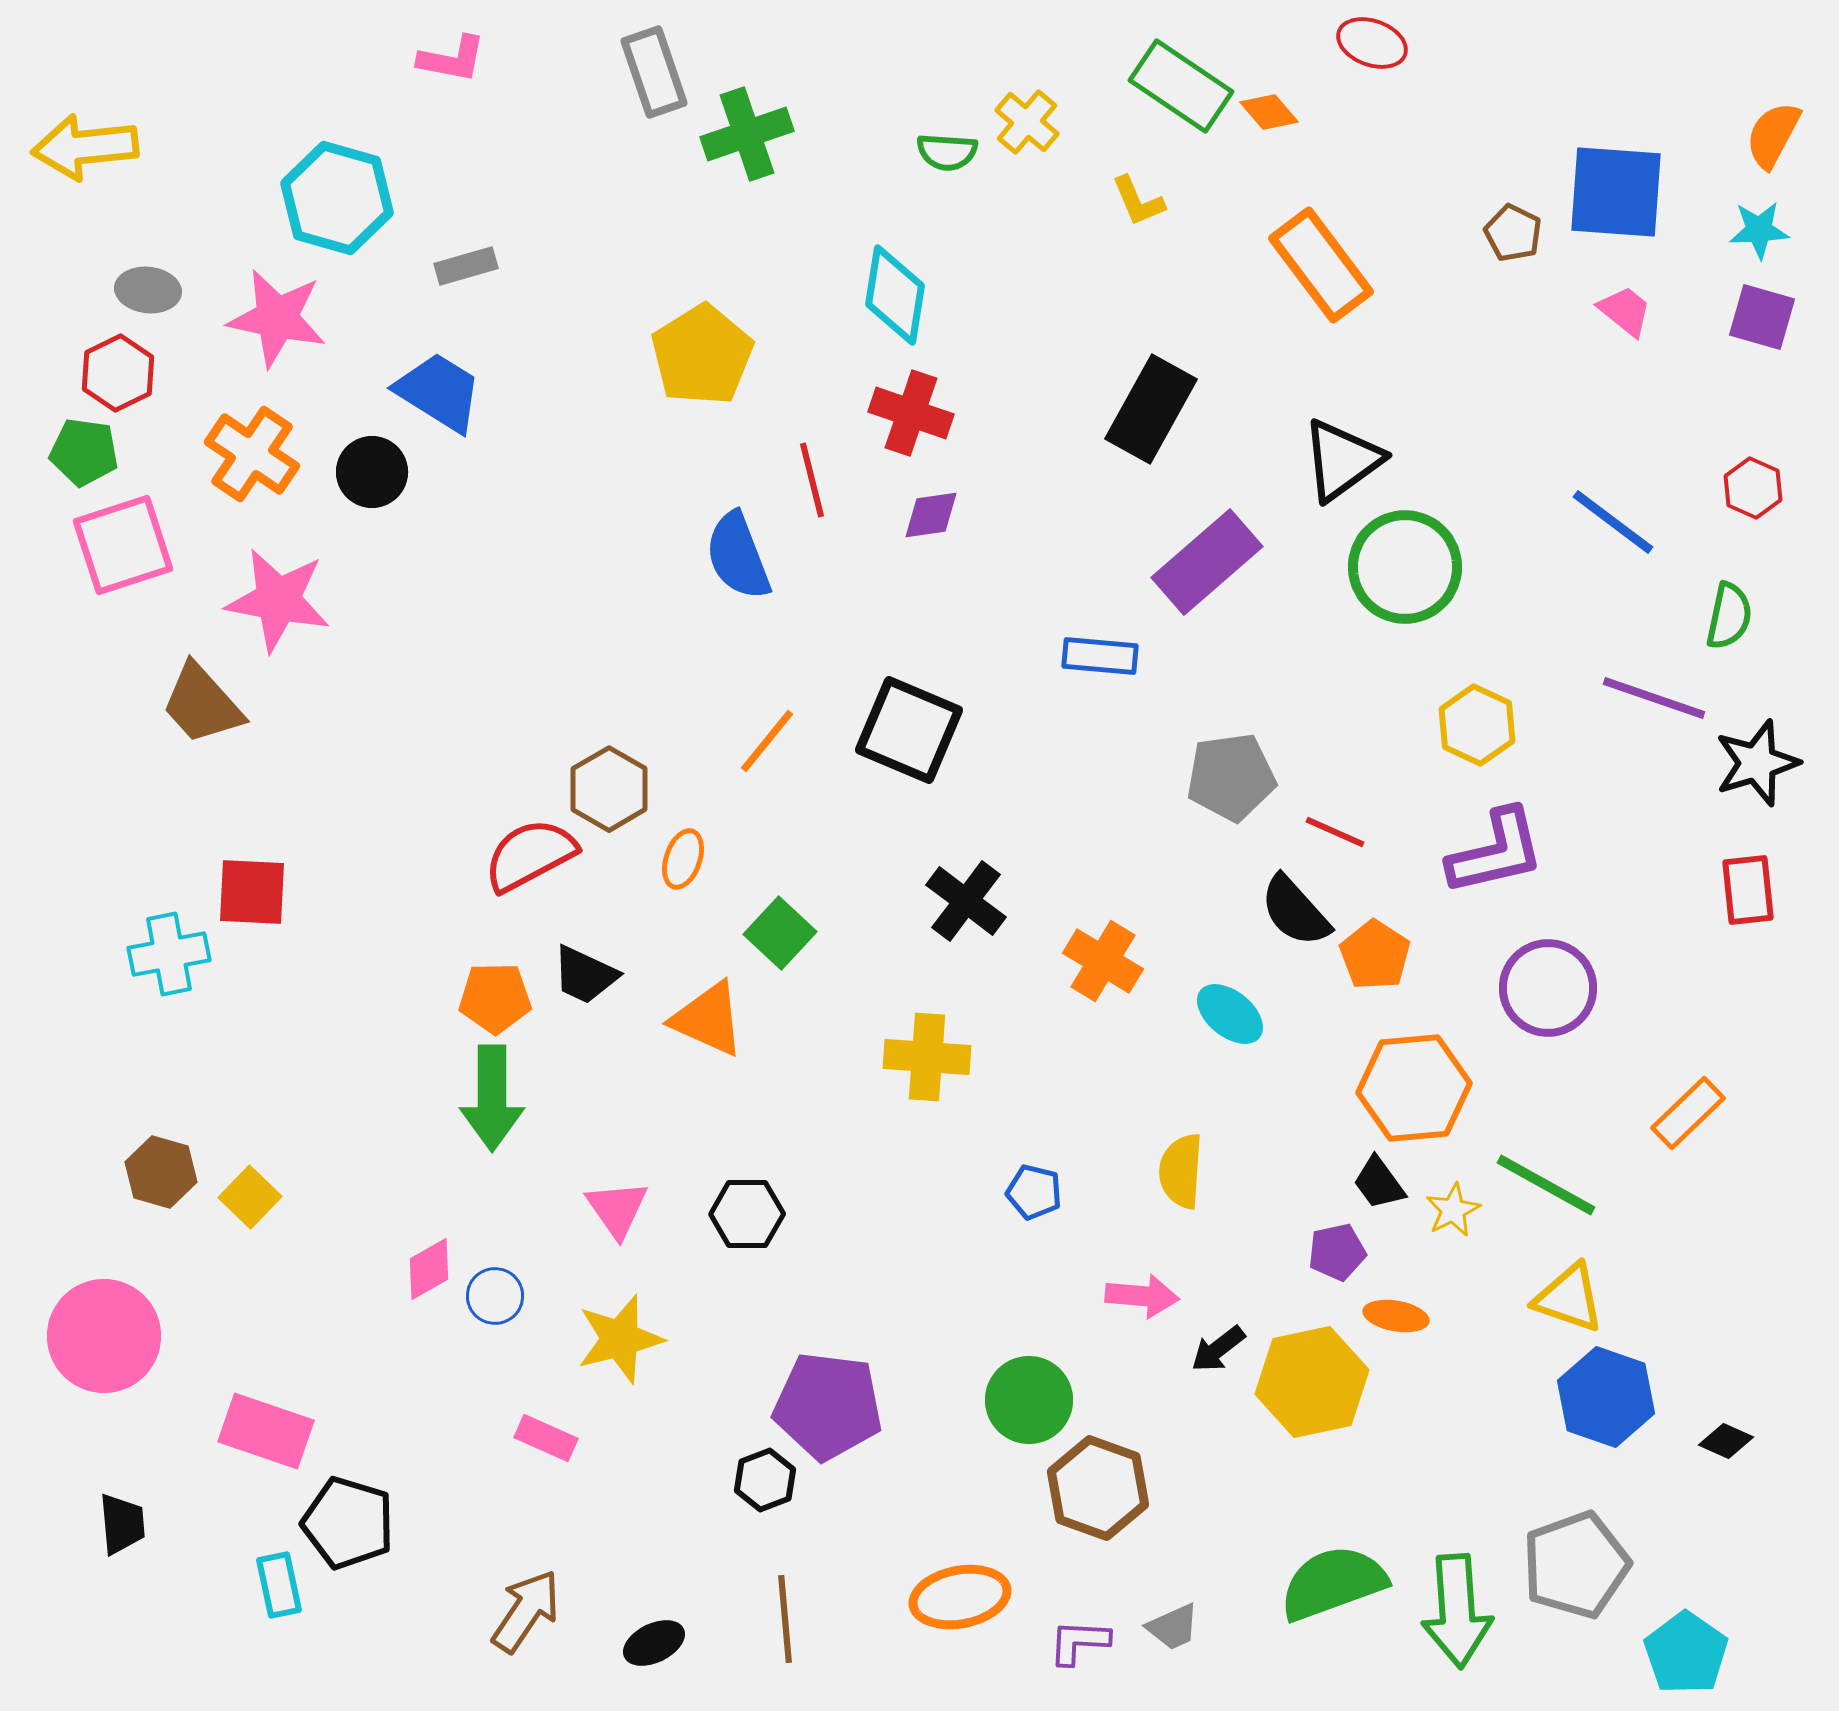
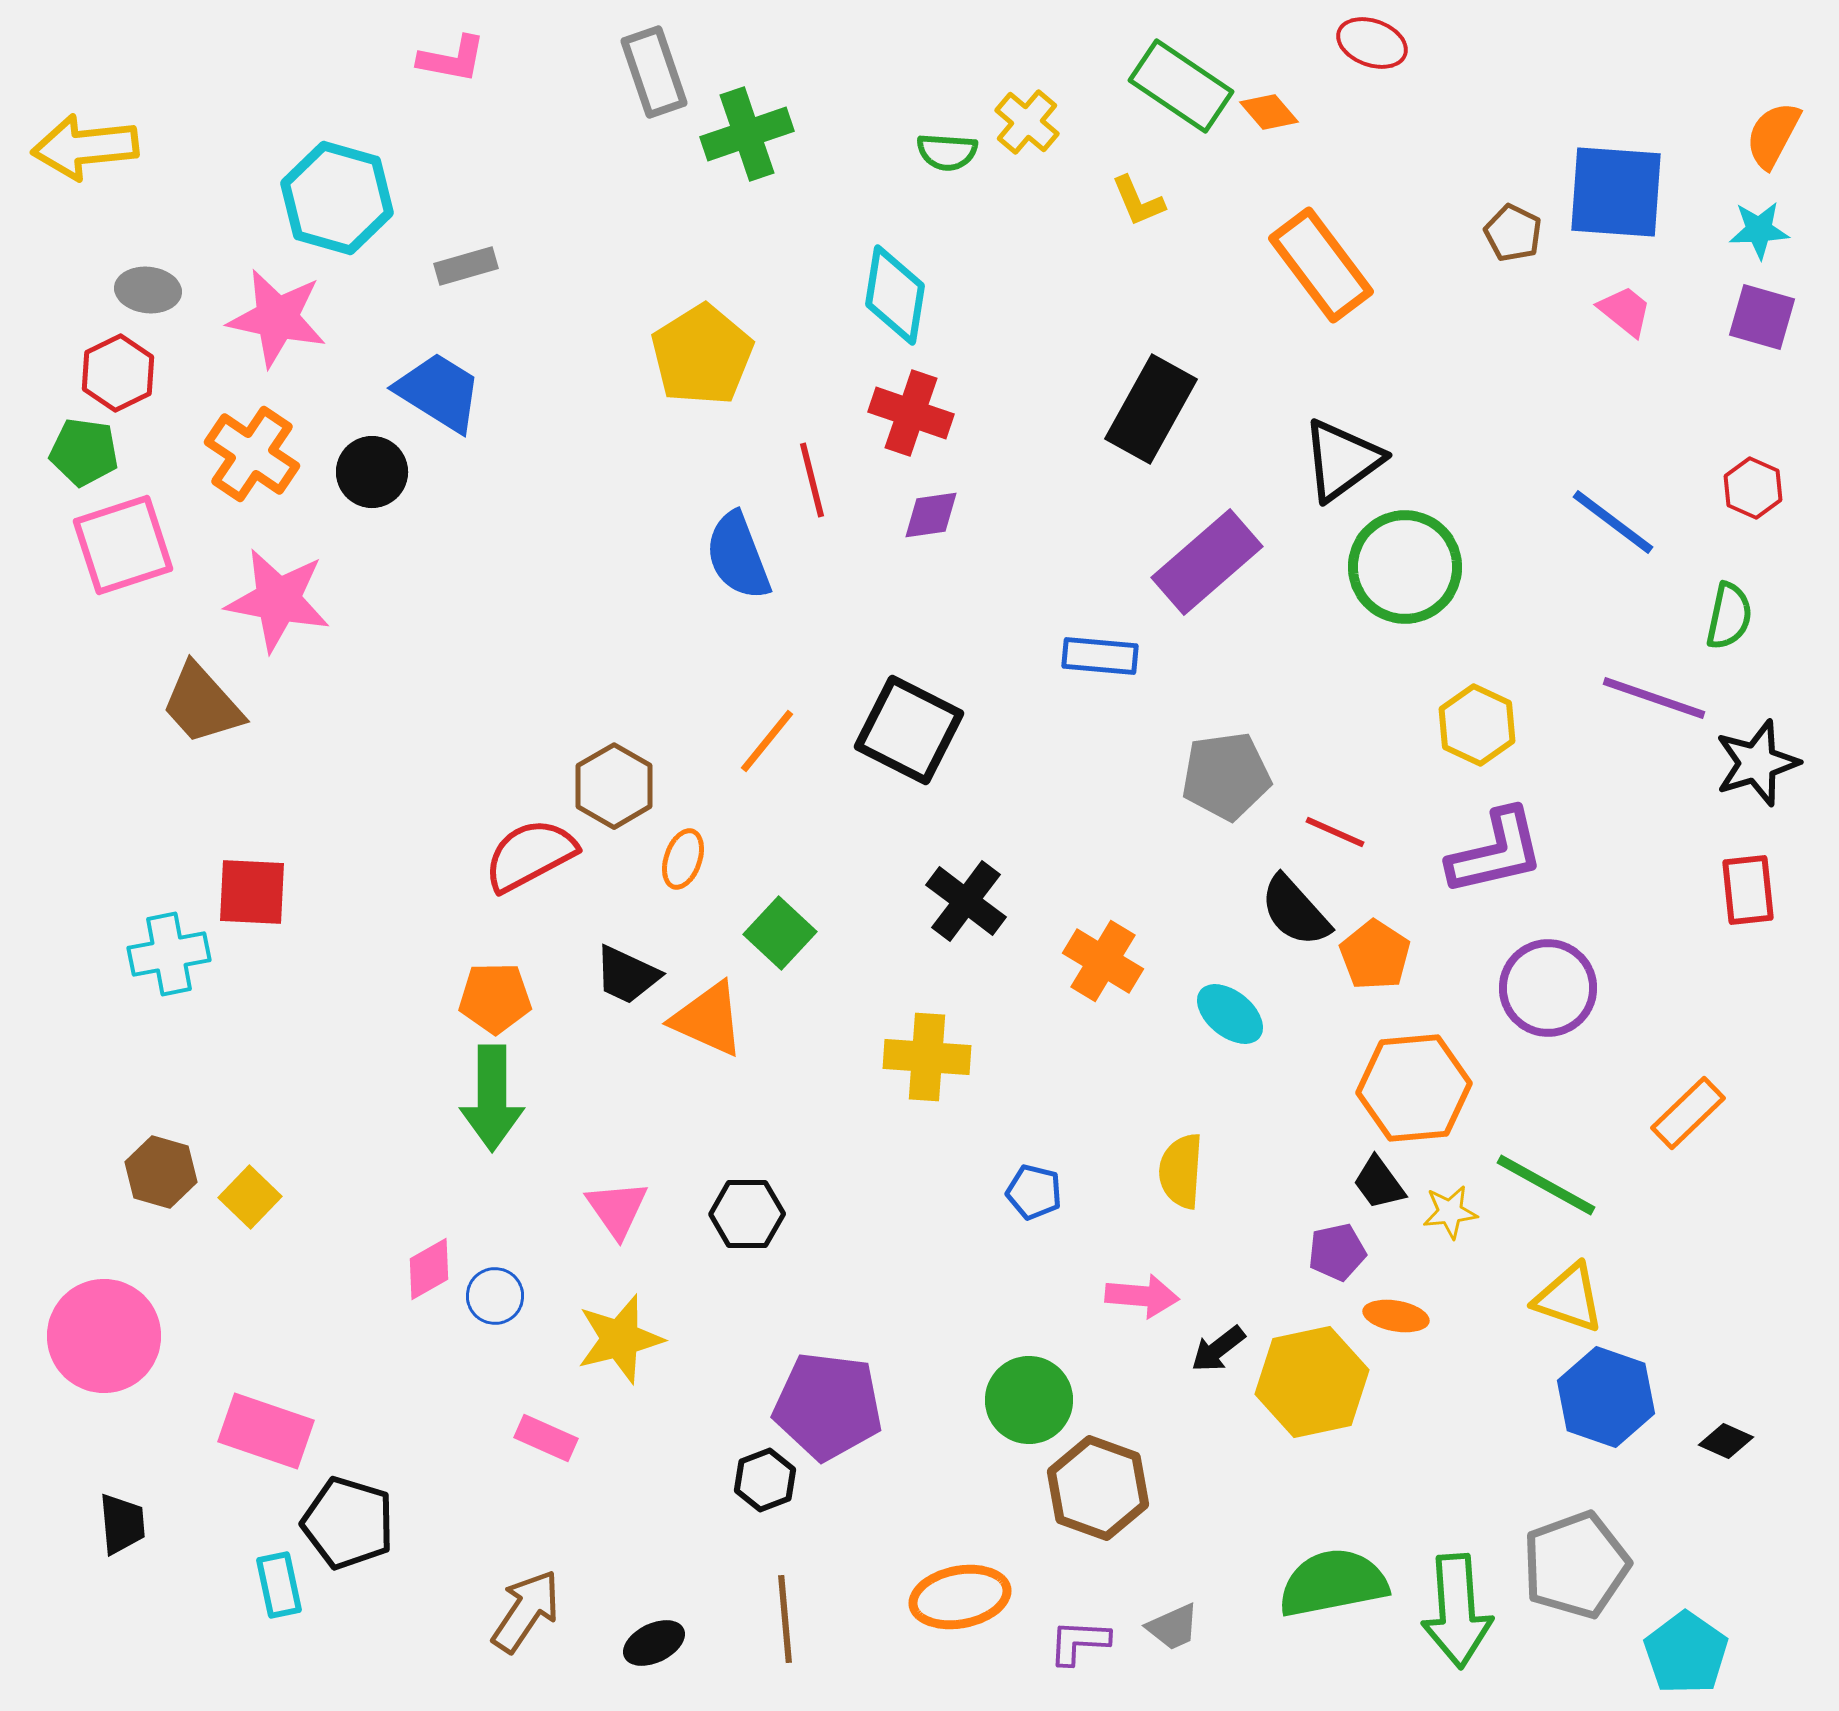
black square at (909, 730): rotated 4 degrees clockwise
gray pentagon at (1231, 777): moved 5 px left, 1 px up
brown hexagon at (609, 789): moved 5 px right, 3 px up
black trapezoid at (585, 975): moved 42 px right
yellow star at (1453, 1210): moved 3 px left, 2 px down; rotated 20 degrees clockwise
green semicircle at (1333, 1583): rotated 9 degrees clockwise
